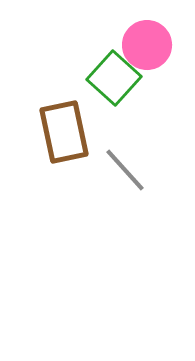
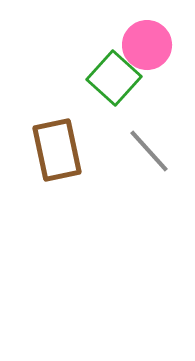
brown rectangle: moved 7 px left, 18 px down
gray line: moved 24 px right, 19 px up
